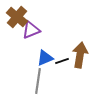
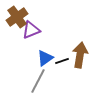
brown cross: rotated 15 degrees clockwise
blue triangle: rotated 12 degrees counterclockwise
gray line: rotated 20 degrees clockwise
